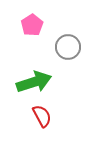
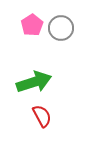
gray circle: moved 7 px left, 19 px up
